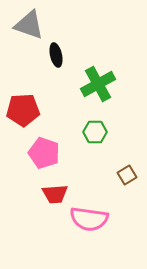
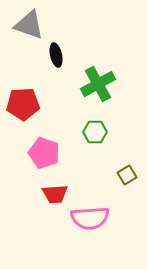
red pentagon: moved 6 px up
pink semicircle: moved 1 px right, 1 px up; rotated 12 degrees counterclockwise
